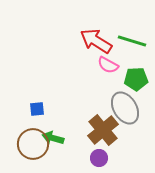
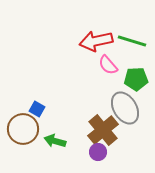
red arrow: rotated 44 degrees counterclockwise
pink semicircle: rotated 20 degrees clockwise
blue square: rotated 35 degrees clockwise
green arrow: moved 2 px right, 3 px down
brown circle: moved 10 px left, 15 px up
purple circle: moved 1 px left, 6 px up
